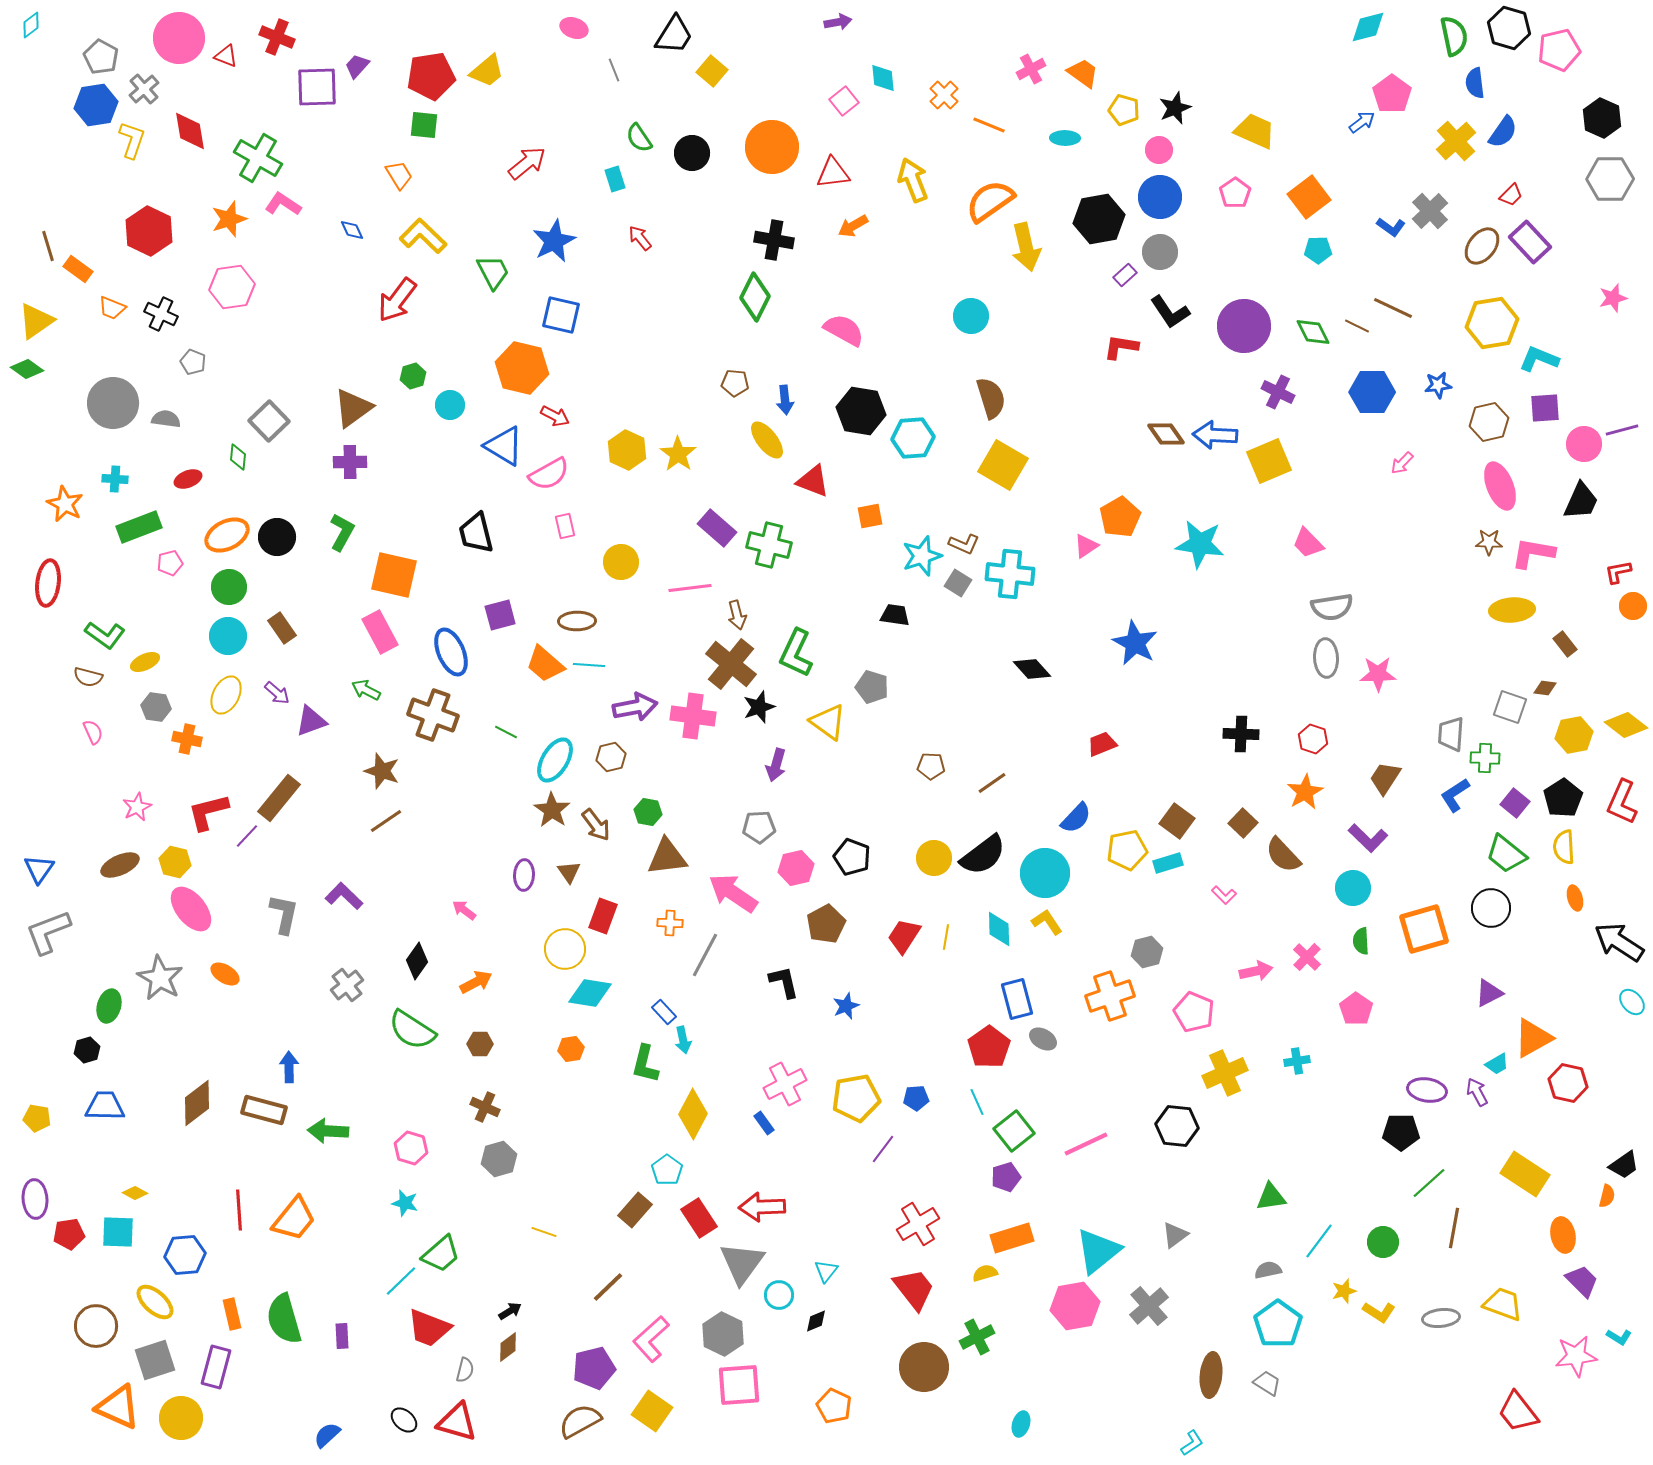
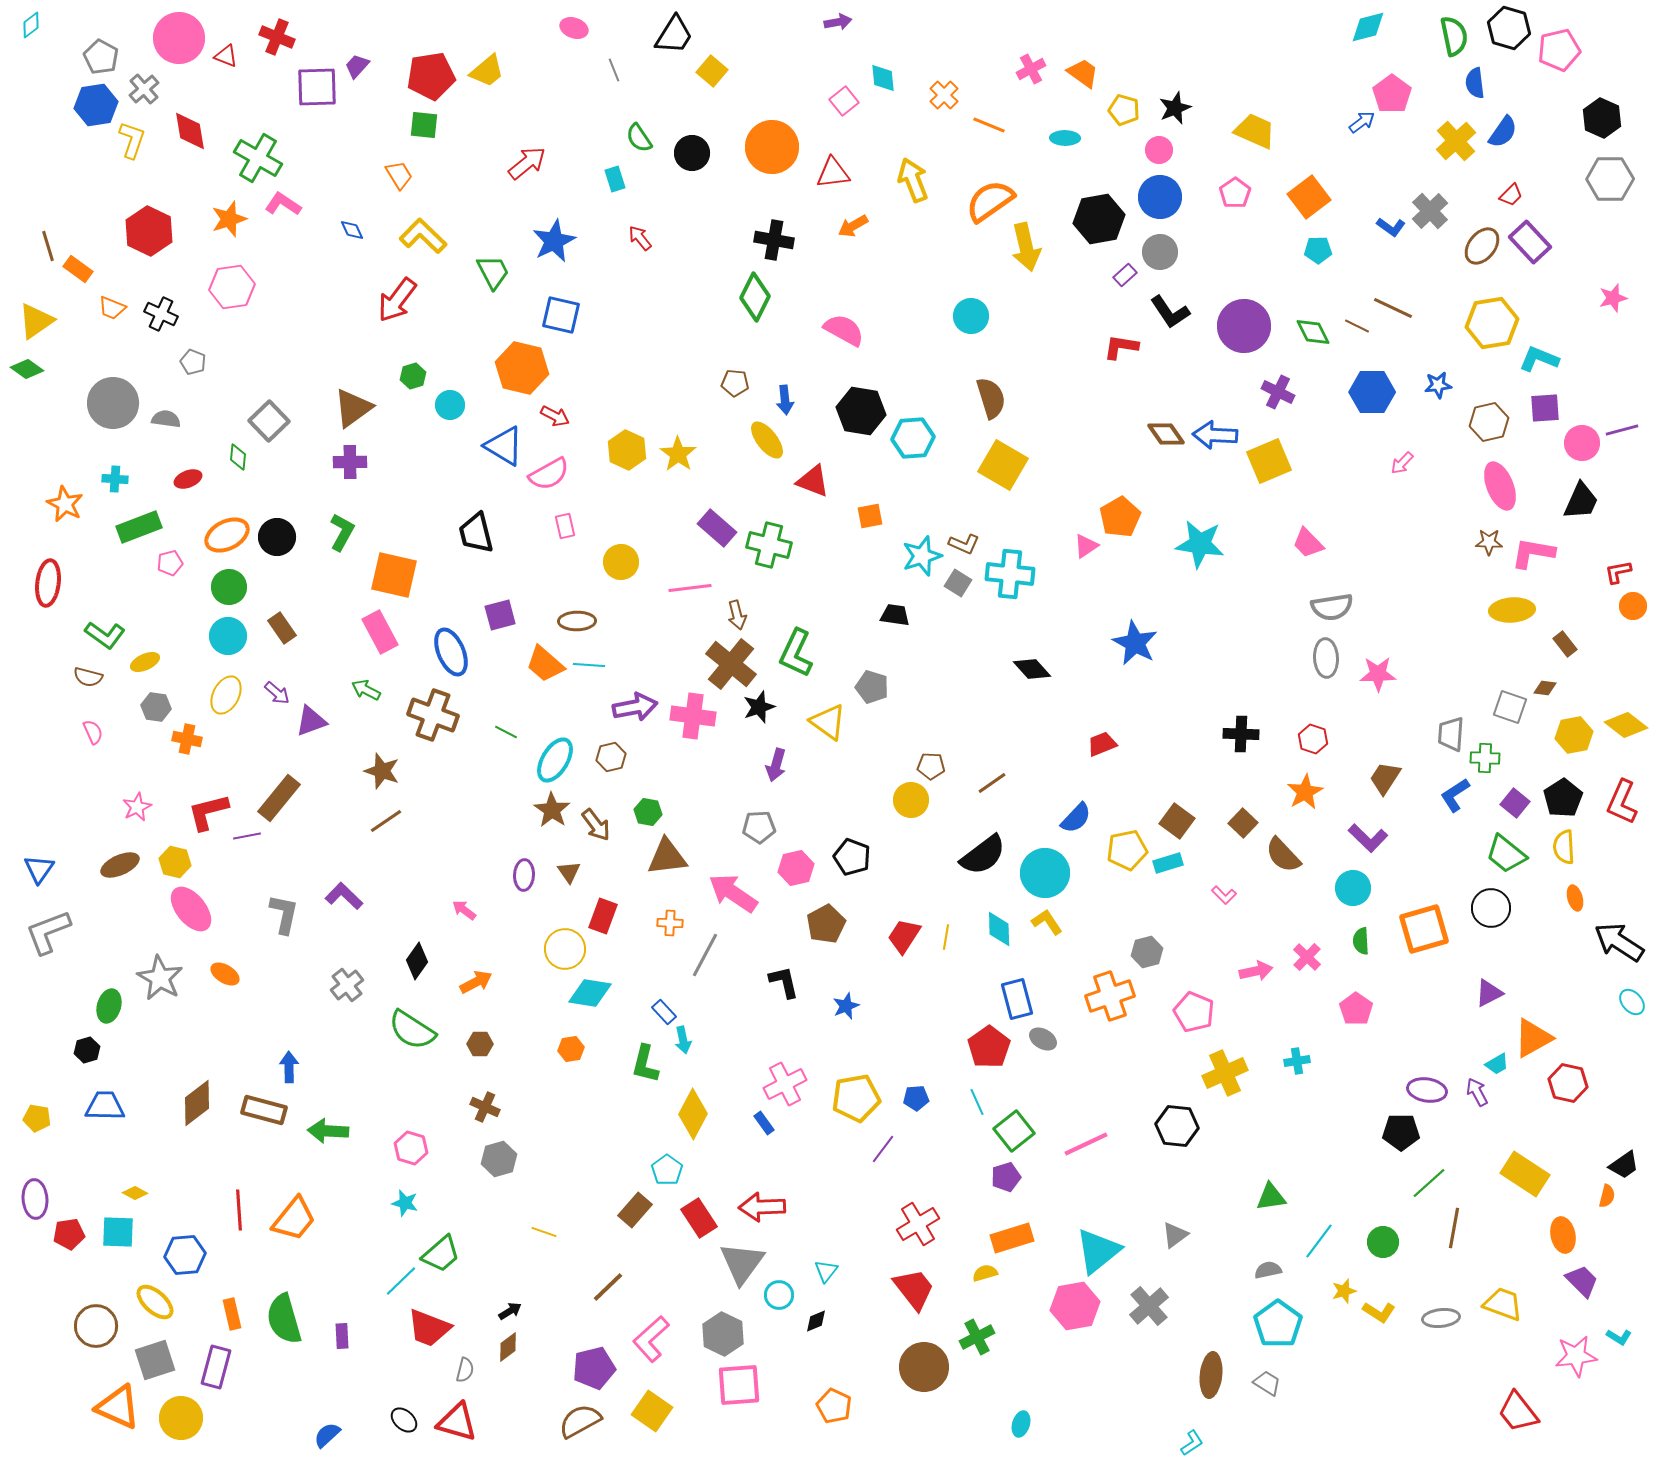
pink circle at (1584, 444): moved 2 px left, 1 px up
purple line at (247, 836): rotated 36 degrees clockwise
yellow circle at (934, 858): moved 23 px left, 58 px up
